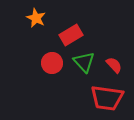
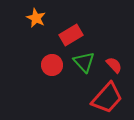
red circle: moved 2 px down
red trapezoid: rotated 56 degrees counterclockwise
